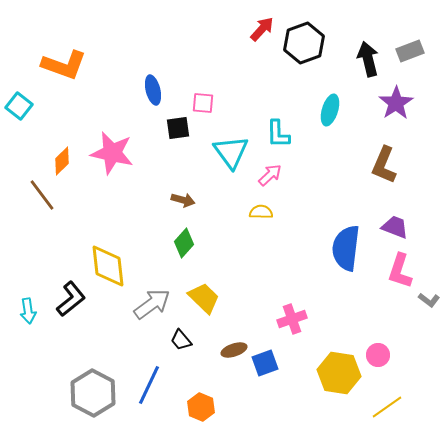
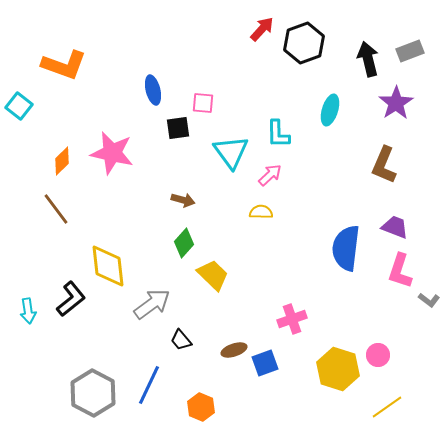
brown line: moved 14 px right, 14 px down
yellow trapezoid: moved 9 px right, 23 px up
yellow hexagon: moved 1 px left, 4 px up; rotated 9 degrees clockwise
